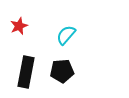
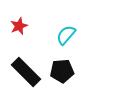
black rectangle: rotated 56 degrees counterclockwise
